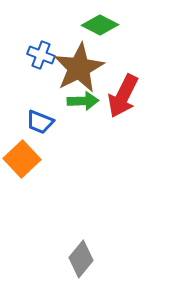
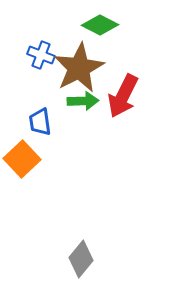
blue trapezoid: rotated 60 degrees clockwise
